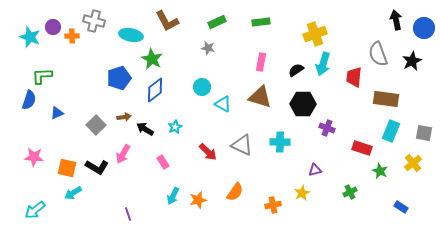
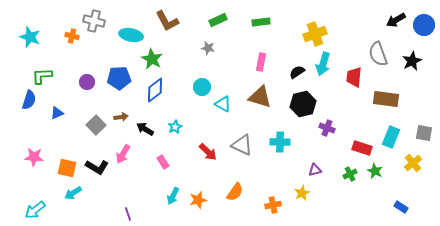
black arrow at (396, 20): rotated 108 degrees counterclockwise
green rectangle at (217, 22): moved 1 px right, 2 px up
purple circle at (53, 27): moved 34 px right, 55 px down
blue circle at (424, 28): moved 3 px up
orange cross at (72, 36): rotated 16 degrees clockwise
black semicircle at (296, 70): moved 1 px right, 2 px down
blue pentagon at (119, 78): rotated 15 degrees clockwise
black hexagon at (303, 104): rotated 15 degrees counterclockwise
brown arrow at (124, 117): moved 3 px left
cyan rectangle at (391, 131): moved 6 px down
green star at (380, 171): moved 5 px left
green cross at (350, 192): moved 18 px up
